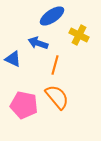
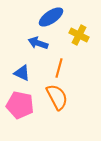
blue ellipse: moved 1 px left, 1 px down
blue triangle: moved 9 px right, 14 px down
orange line: moved 4 px right, 3 px down
orange semicircle: rotated 12 degrees clockwise
pink pentagon: moved 4 px left
